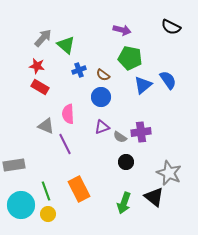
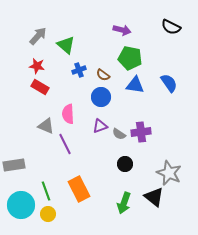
gray arrow: moved 5 px left, 2 px up
blue semicircle: moved 1 px right, 3 px down
blue triangle: moved 8 px left; rotated 48 degrees clockwise
purple triangle: moved 2 px left, 1 px up
gray semicircle: moved 1 px left, 3 px up
black circle: moved 1 px left, 2 px down
